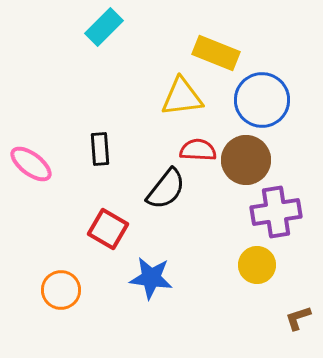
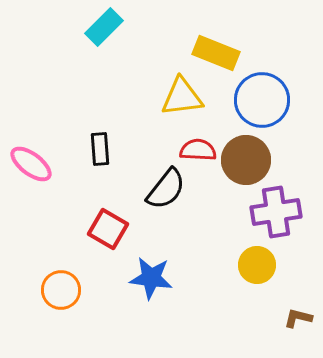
brown L-shape: rotated 32 degrees clockwise
